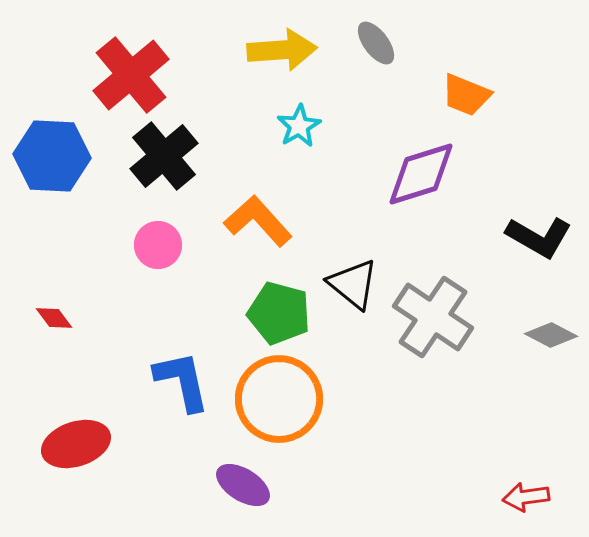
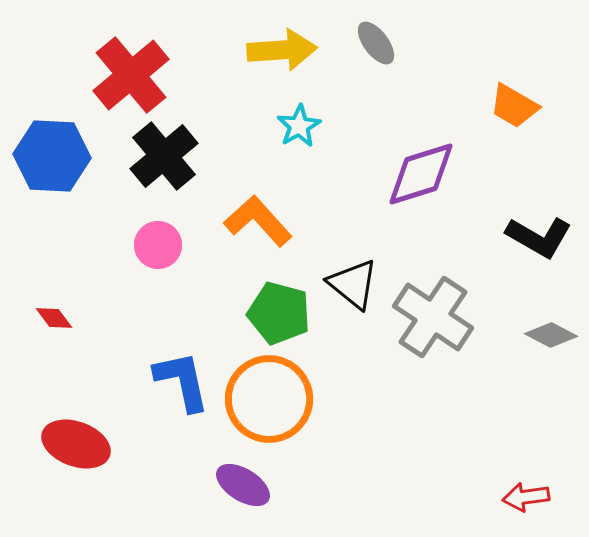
orange trapezoid: moved 48 px right, 11 px down; rotated 8 degrees clockwise
orange circle: moved 10 px left
red ellipse: rotated 38 degrees clockwise
